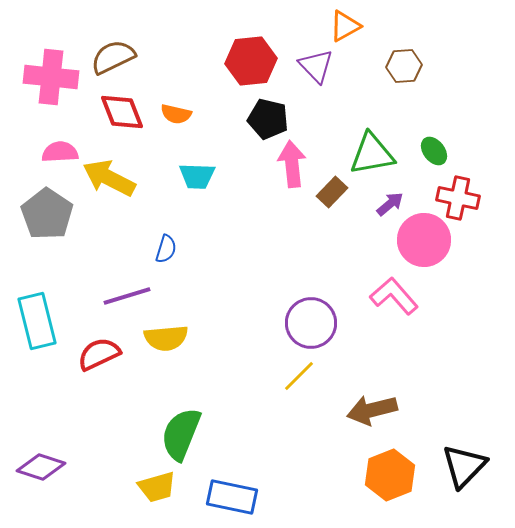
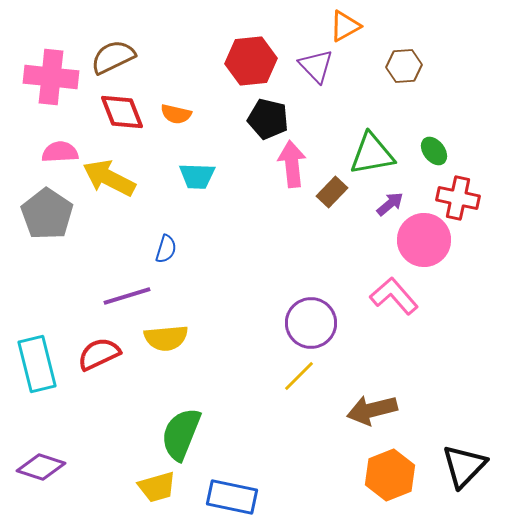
cyan rectangle: moved 43 px down
